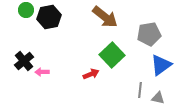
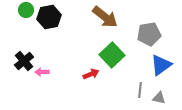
gray triangle: moved 1 px right
